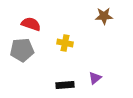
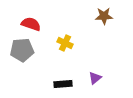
yellow cross: rotated 14 degrees clockwise
black rectangle: moved 2 px left, 1 px up
